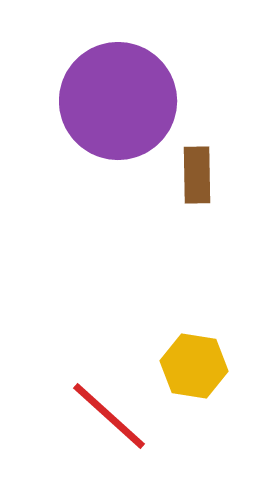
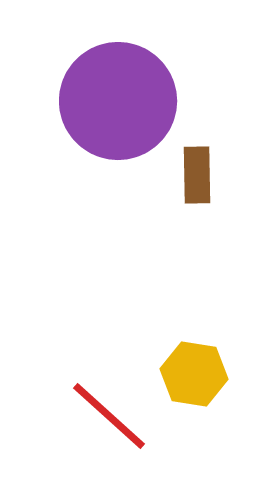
yellow hexagon: moved 8 px down
